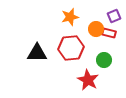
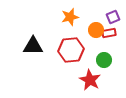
purple square: moved 1 px left, 1 px down
orange circle: moved 1 px down
red rectangle: rotated 24 degrees counterclockwise
red hexagon: moved 2 px down
black triangle: moved 4 px left, 7 px up
red star: moved 2 px right
